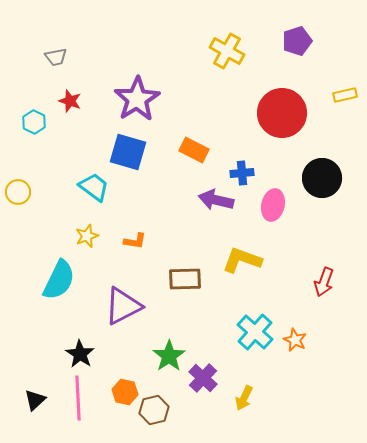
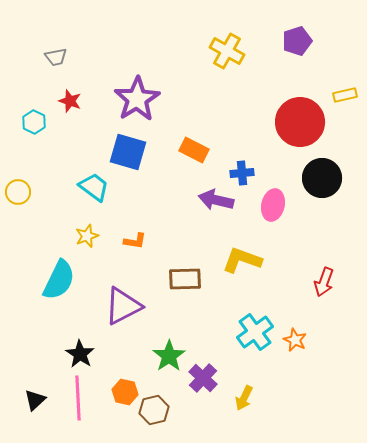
red circle: moved 18 px right, 9 px down
cyan cross: rotated 12 degrees clockwise
